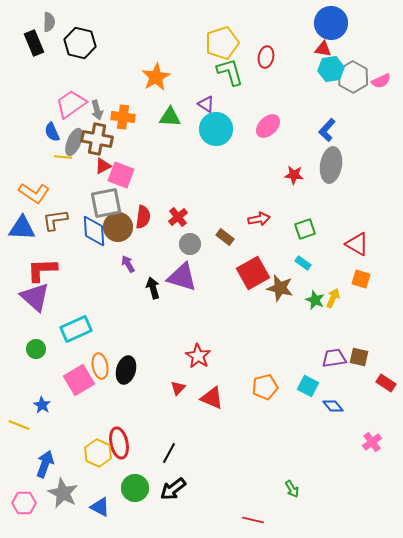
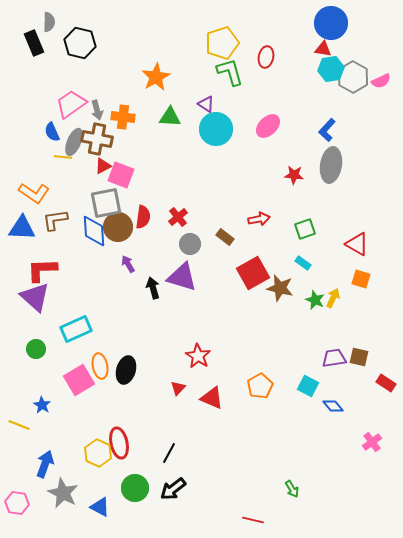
orange pentagon at (265, 387): moved 5 px left, 1 px up; rotated 15 degrees counterclockwise
pink hexagon at (24, 503): moved 7 px left; rotated 10 degrees clockwise
